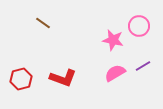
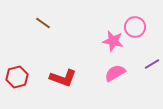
pink circle: moved 4 px left, 1 px down
pink star: moved 1 px down
purple line: moved 9 px right, 2 px up
red hexagon: moved 4 px left, 2 px up
